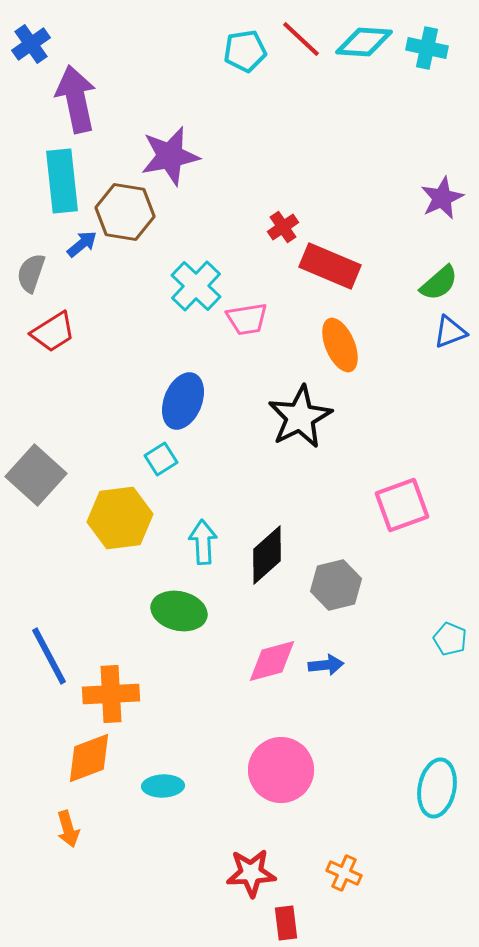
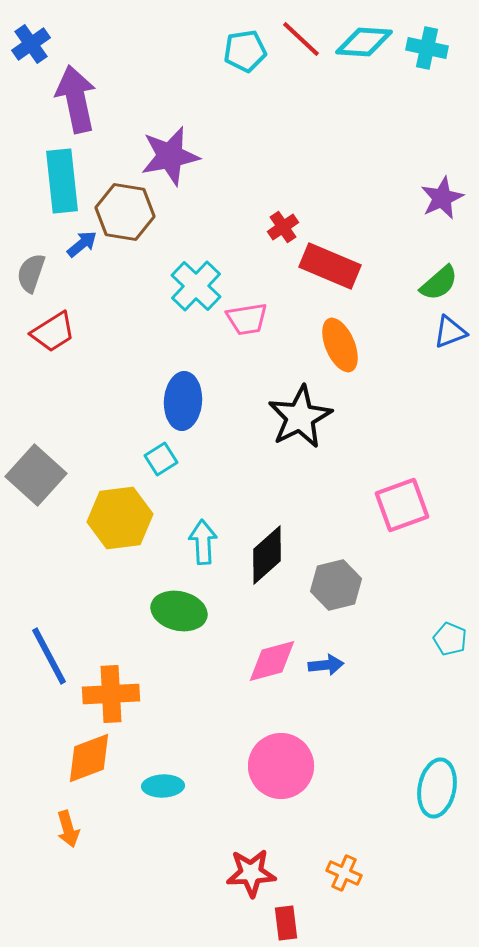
blue ellipse at (183, 401): rotated 18 degrees counterclockwise
pink circle at (281, 770): moved 4 px up
